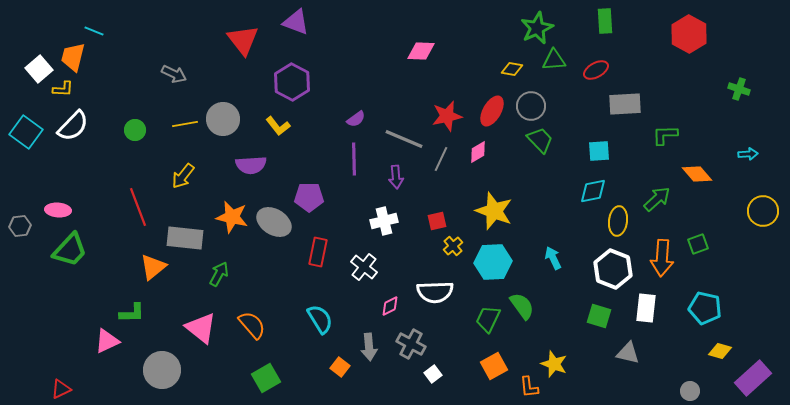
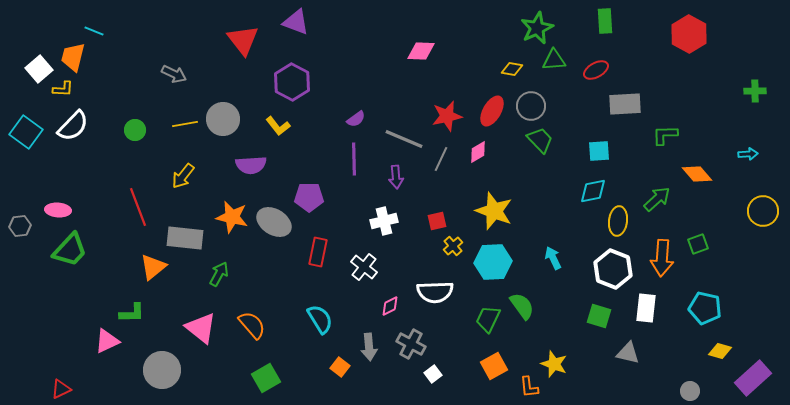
green cross at (739, 89): moved 16 px right, 2 px down; rotated 20 degrees counterclockwise
